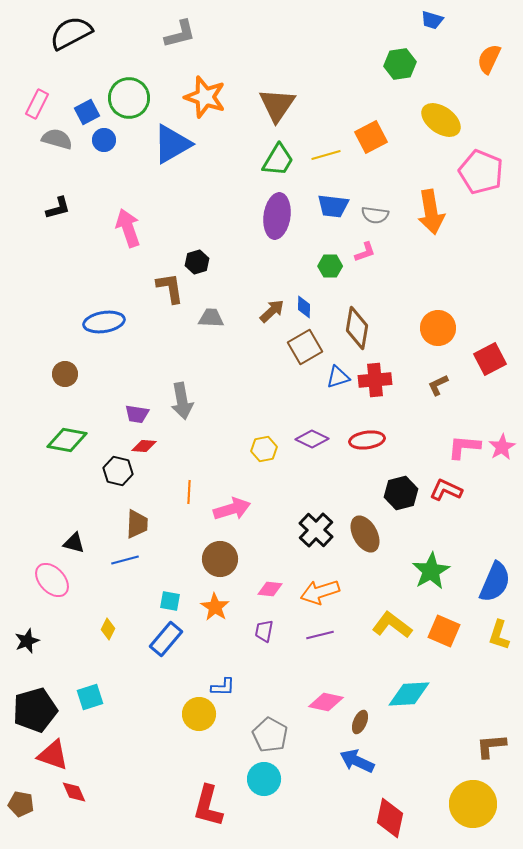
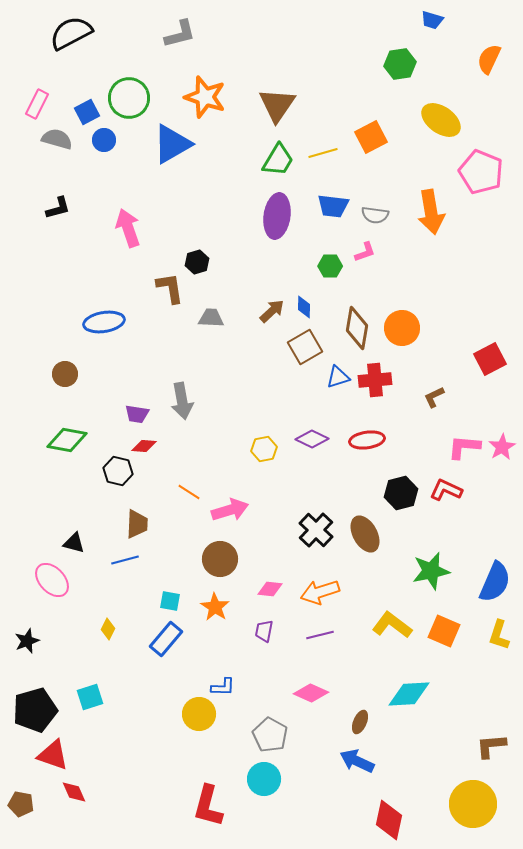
yellow line at (326, 155): moved 3 px left, 2 px up
orange circle at (438, 328): moved 36 px left
brown L-shape at (438, 385): moved 4 px left, 12 px down
orange line at (189, 492): rotated 60 degrees counterclockwise
pink arrow at (232, 509): moved 2 px left, 1 px down
green star at (431, 571): rotated 18 degrees clockwise
pink diamond at (326, 702): moved 15 px left, 9 px up; rotated 12 degrees clockwise
red diamond at (390, 818): moved 1 px left, 2 px down
